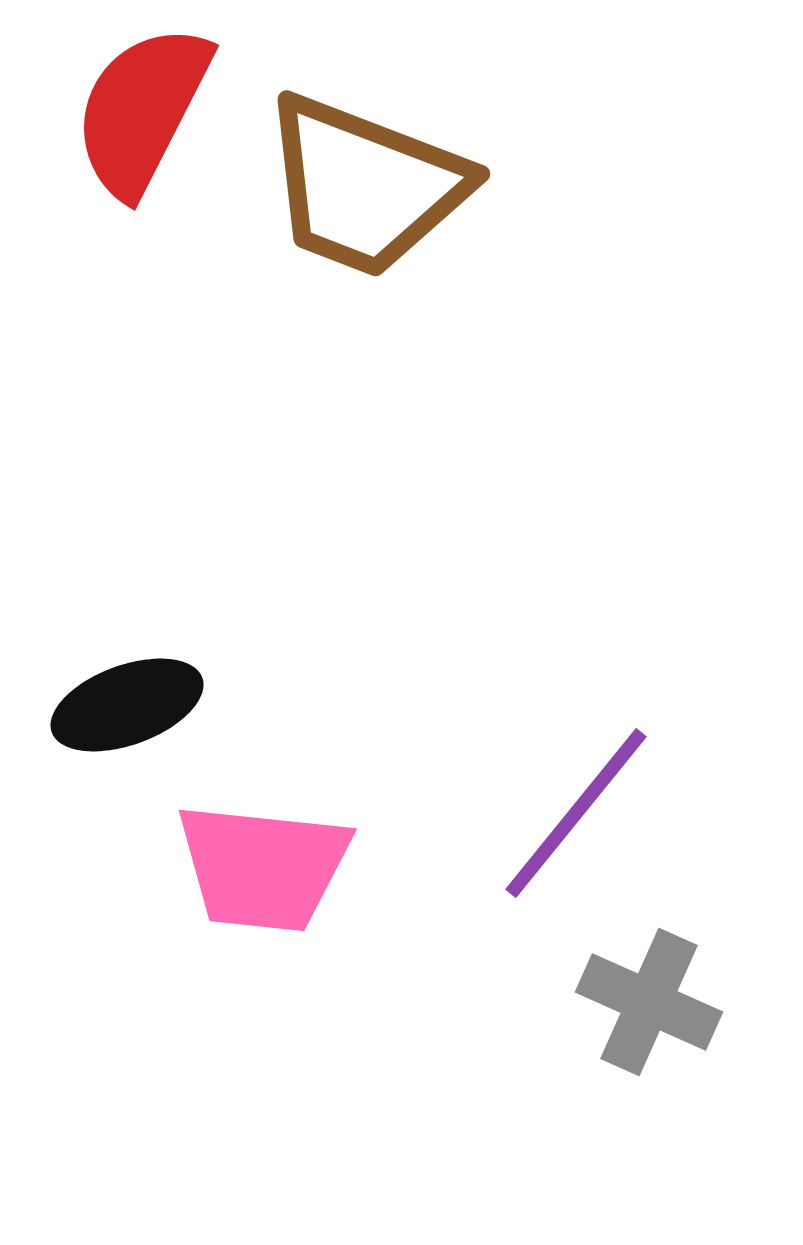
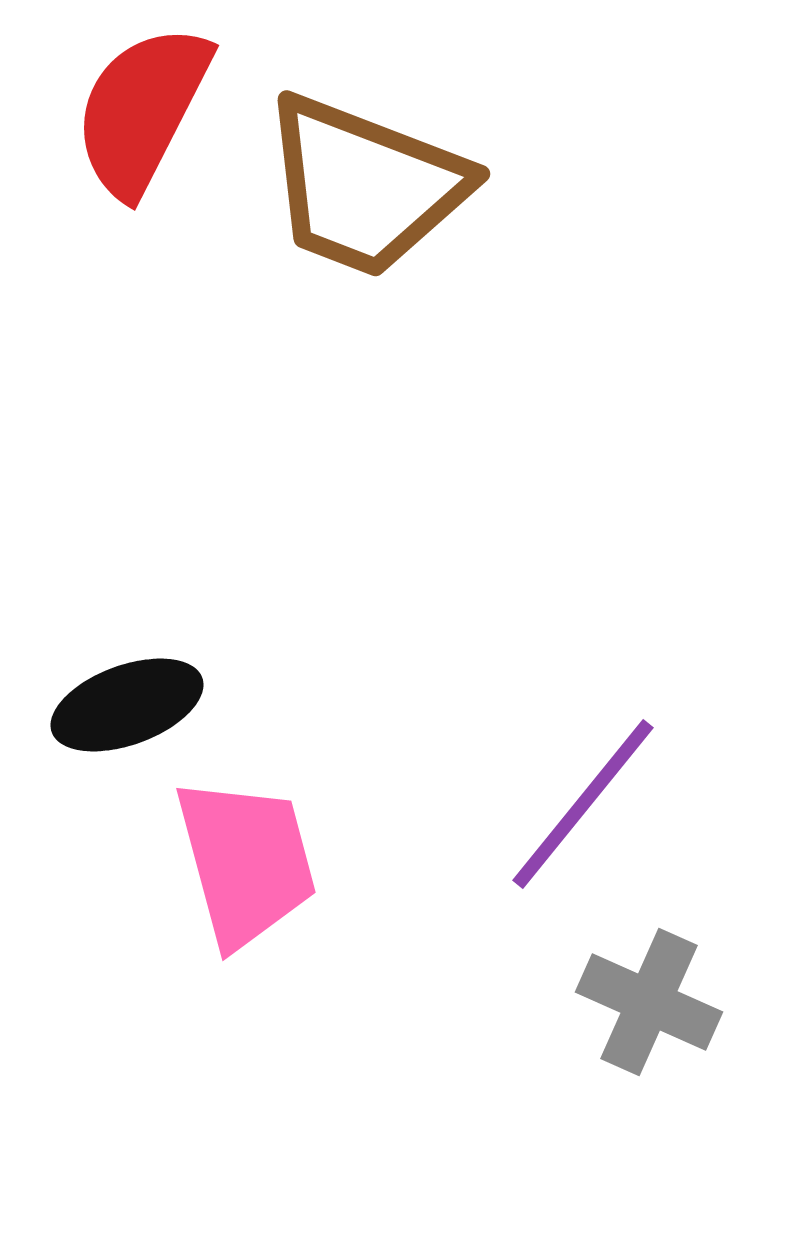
purple line: moved 7 px right, 9 px up
pink trapezoid: moved 17 px left, 5 px up; rotated 111 degrees counterclockwise
